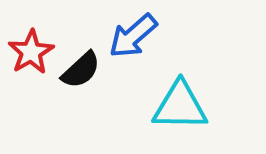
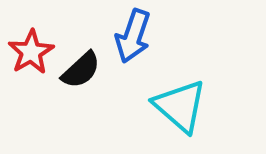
blue arrow: rotated 30 degrees counterclockwise
cyan triangle: rotated 40 degrees clockwise
